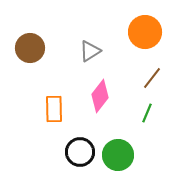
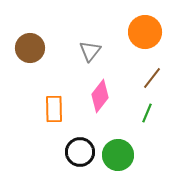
gray triangle: rotated 20 degrees counterclockwise
